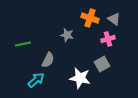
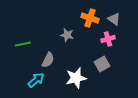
white star: moved 4 px left; rotated 25 degrees counterclockwise
